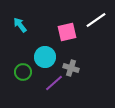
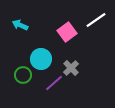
cyan arrow: rotated 28 degrees counterclockwise
pink square: rotated 24 degrees counterclockwise
cyan circle: moved 4 px left, 2 px down
gray cross: rotated 28 degrees clockwise
green circle: moved 3 px down
